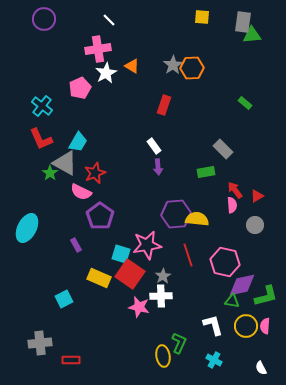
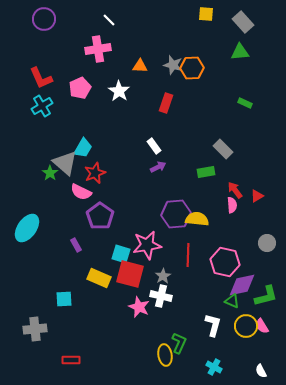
yellow square at (202, 17): moved 4 px right, 3 px up
gray rectangle at (243, 22): rotated 50 degrees counterclockwise
green triangle at (252, 35): moved 12 px left, 17 px down
gray star at (173, 65): rotated 24 degrees counterclockwise
orange triangle at (132, 66): moved 8 px right; rotated 28 degrees counterclockwise
white star at (106, 73): moved 13 px right, 18 px down; rotated 10 degrees counterclockwise
green rectangle at (245, 103): rotated 16 degrees counterclockwise
red rectangle at (164, 105): moved 2 px right, 2 px up
cyan cross at (42, 106): rotated 20 degrees clockwise
red L-shape at (41, 139): moved 61 px up
cyan trapezoid at (78, 142): moved 5 px right, 6 px down
gray triangle at (65, 163): rotated 12 degrees clockwise
purple arrow at (158, 167): rotated 112 degrees counterclockwise
gray circle at (255, 225): moved 12 px right, 18 px down
cyan ellipse at (27, 228): rotated 8 degrees clockwise
red line at (188, 255): rotated 20 degrees clockwise
red square at (130, 274): rotated 20 degrees counterclockwise
white cross at (161, 296): rotated 15 degrees clockwise
cyan square at (64, 299): rotated 24 degrees clockwise
green triangle at (232, 301): rotated 14 degrees clockwise
pink star at (139, 307): rotated 10 degrees clockwise
white L-shape at (213, 325): rotated 30 degrees clockwise
pink semicircle at (265, 326): moved 3 px left; rotated 35 degrees counterclockwise
gray cross at (40, 343): moved 5 px left, 14 px up
yellow ellipse at (163, 356): moved 2 px right, 1 px up
cyan cross at (214, 360): moved 7 px down
white semicircle at (261, 368): moved 3 px down
